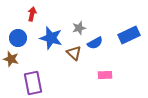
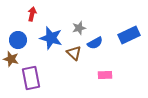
blue circle: moved 2 px down
purple rectangle: moved 2 px left, 5 px up
